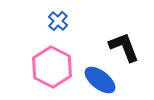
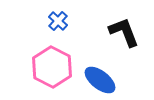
black L-shape: moved 15 px up
